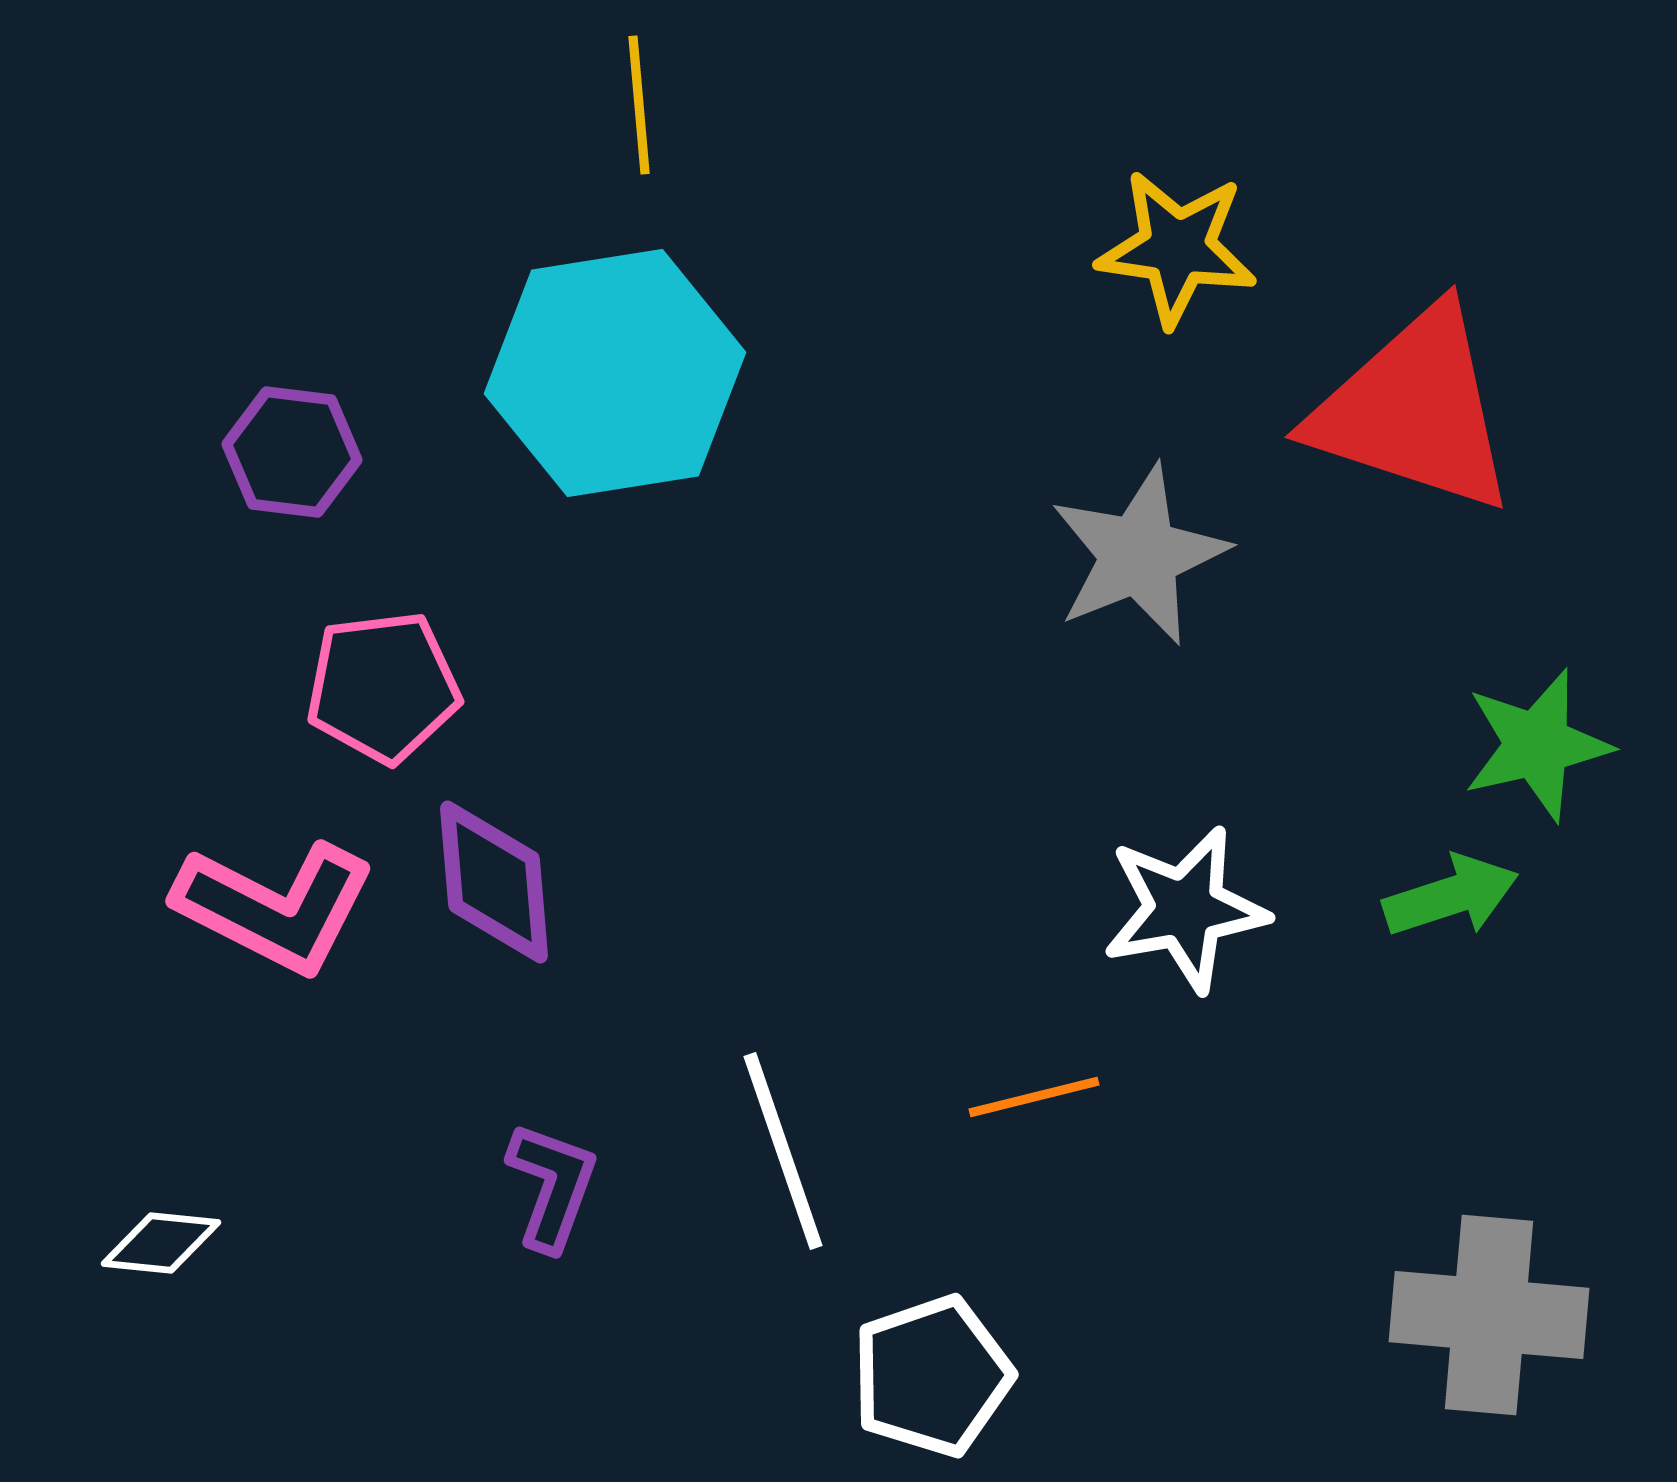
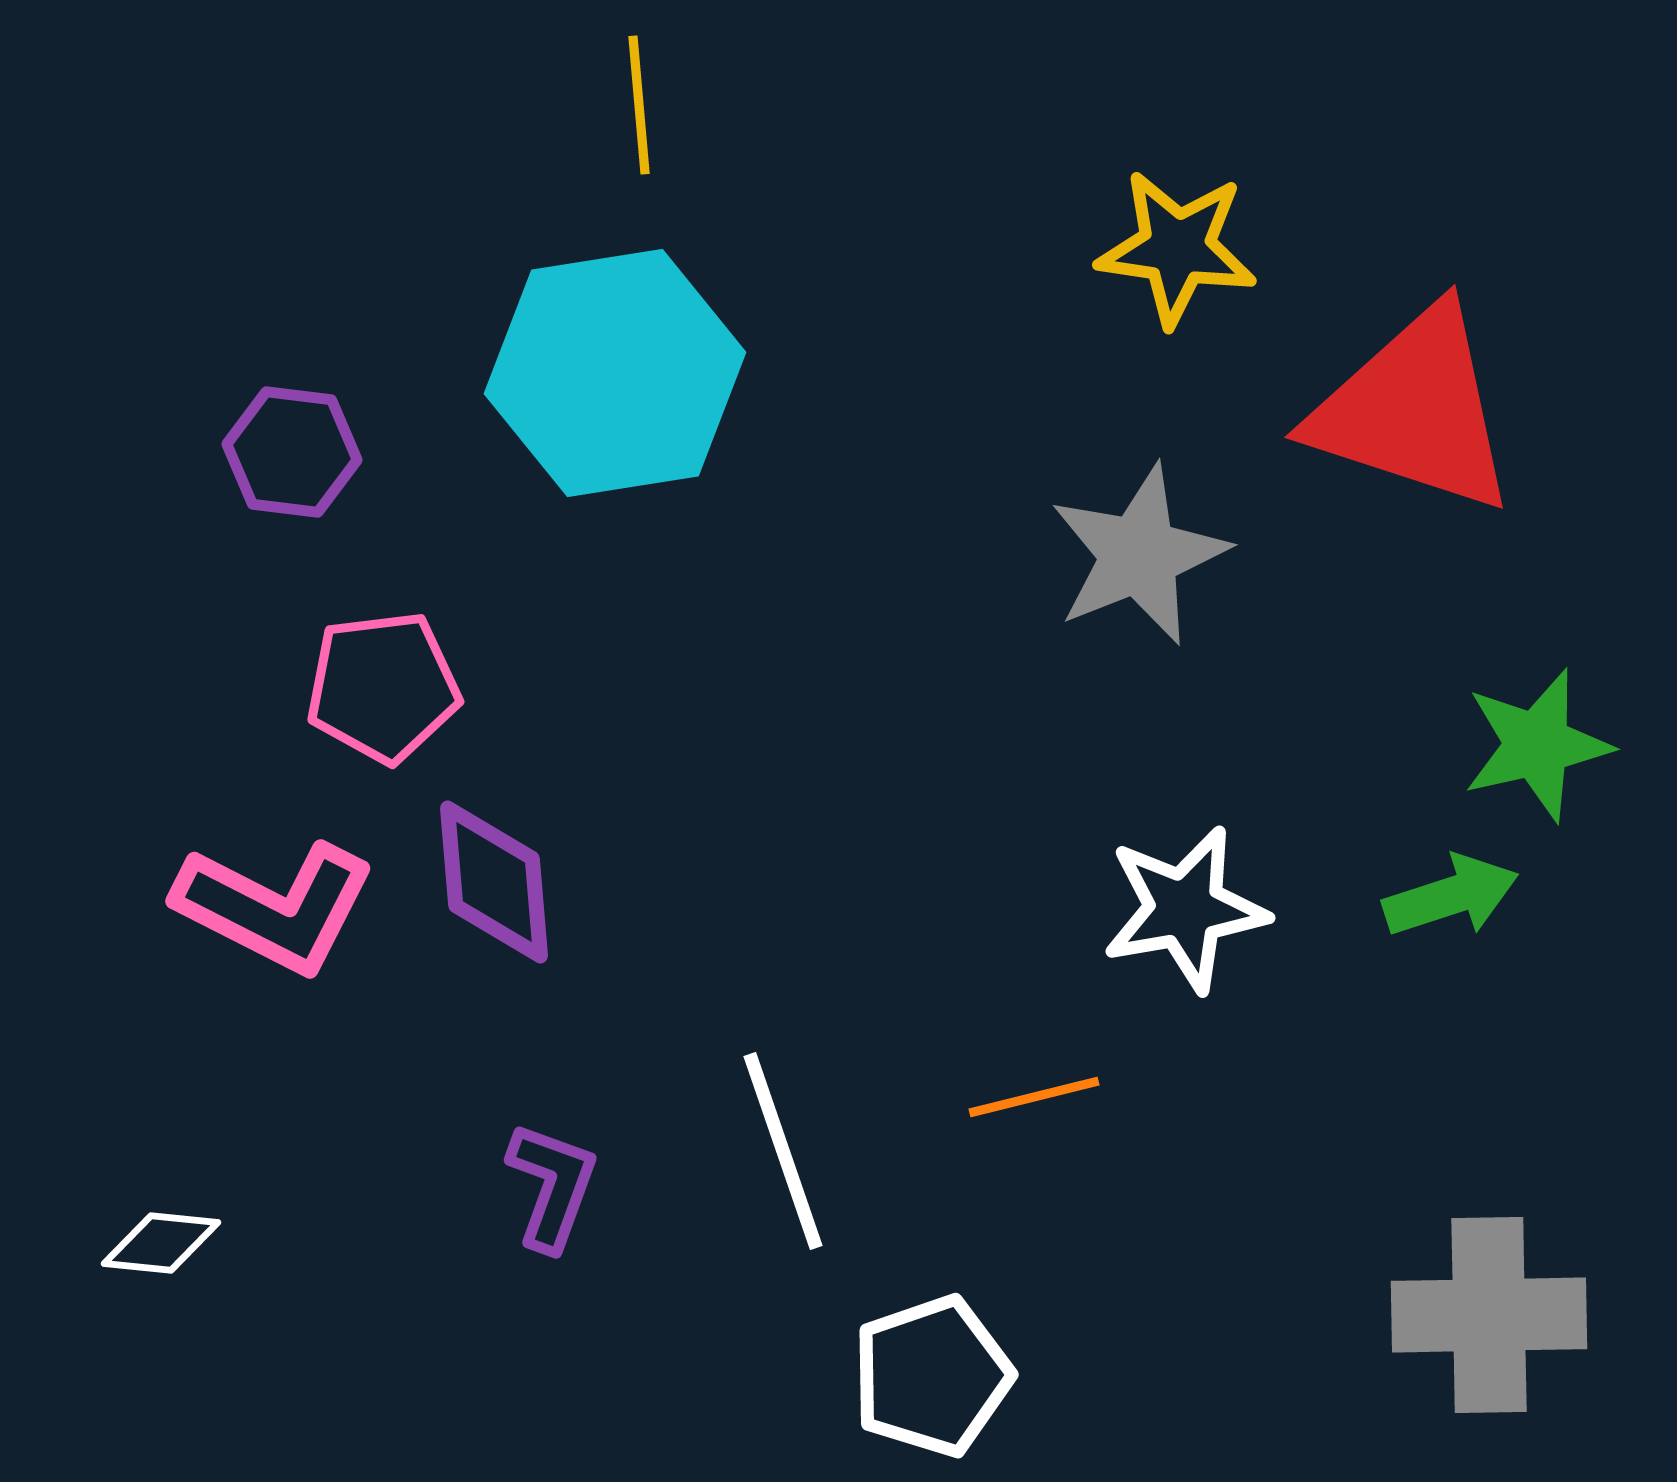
gray cross: rotated 6 degrees counterclockwise
